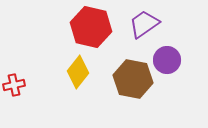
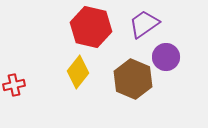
purple circle: moved 1 px left, 3 px up
brown hexagon: rotated 12 degrees clockwise
